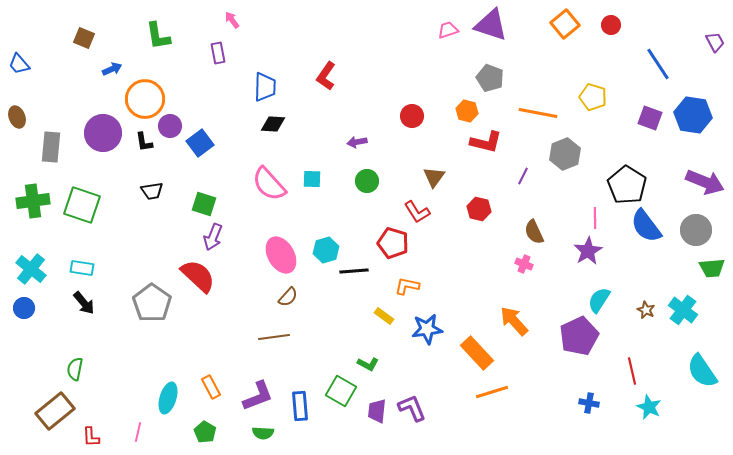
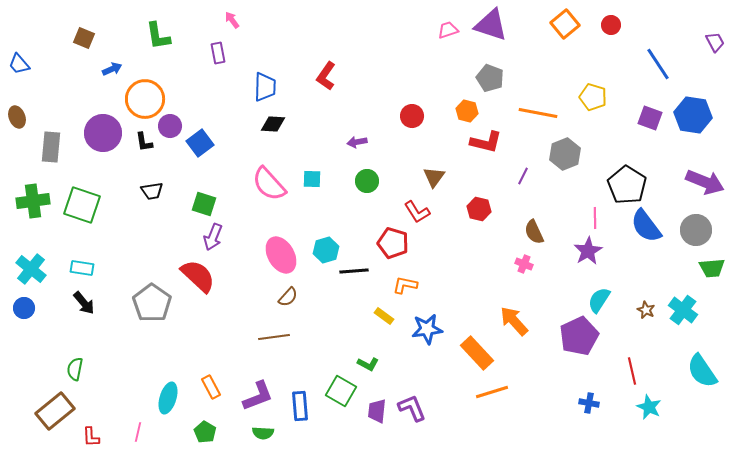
orange L-shape at (407, 286): moved 2 px left, 1 px up
